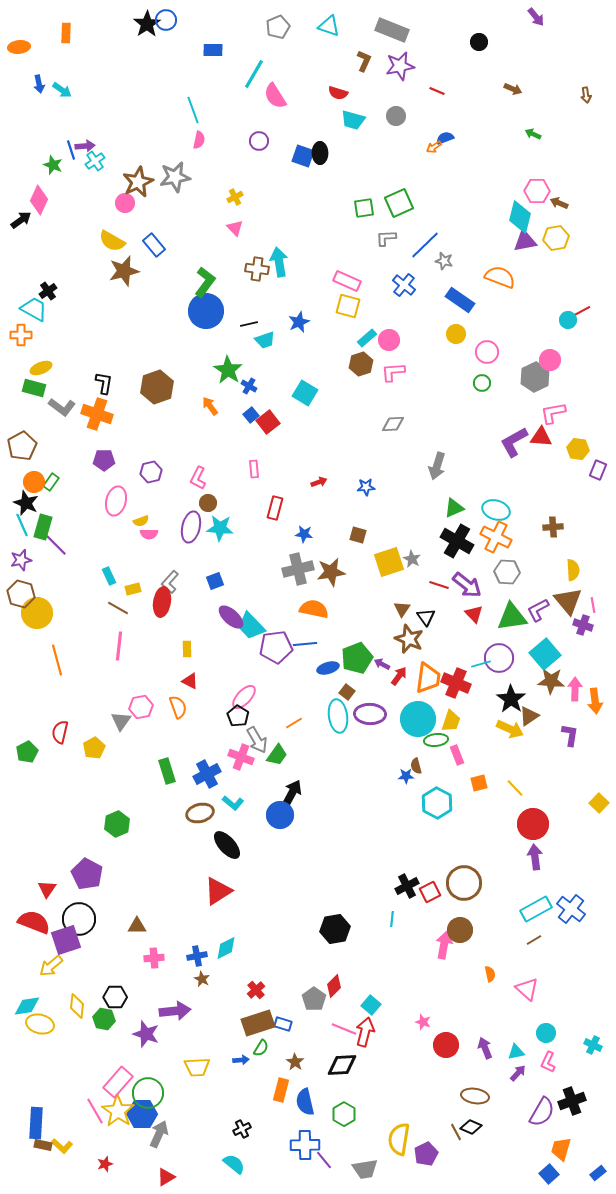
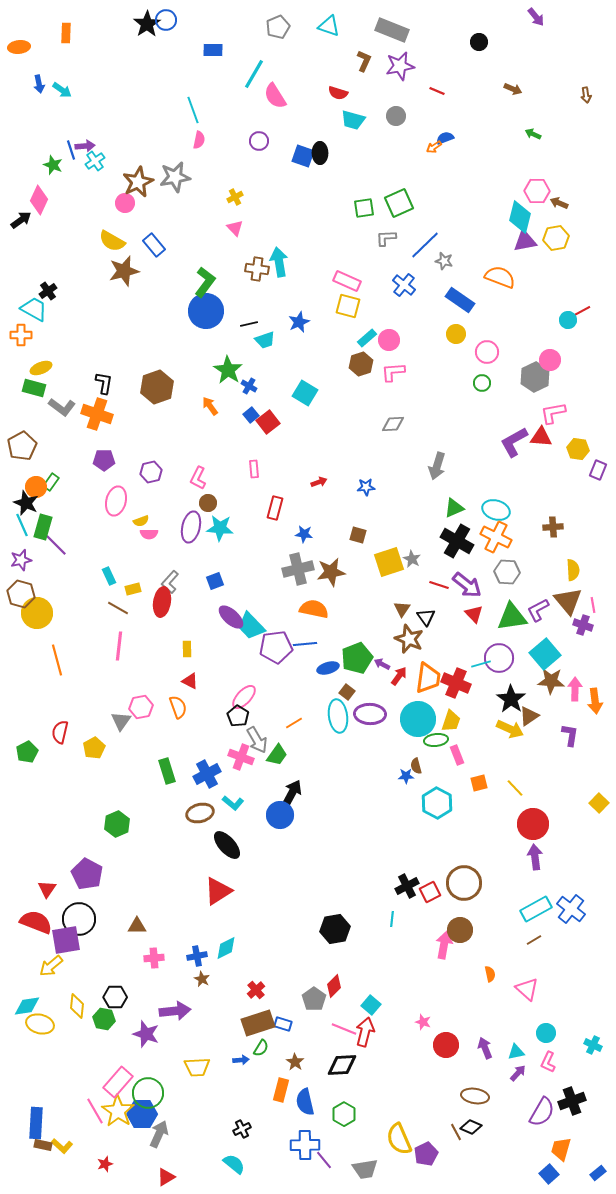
orange circle at (34, 482): moved 2 px right, 5 px down
red semicircle at (34, 922): moved 2 px right
purple square at (66, 940): rotated 8 degrees clockwise
yellow semicircle at (399, 1139): rotated 32 degrees counterclockwise
